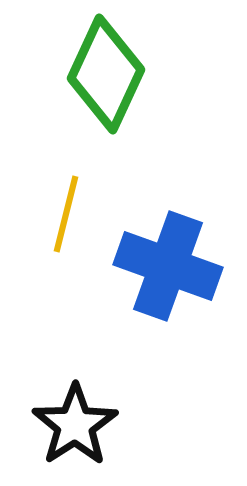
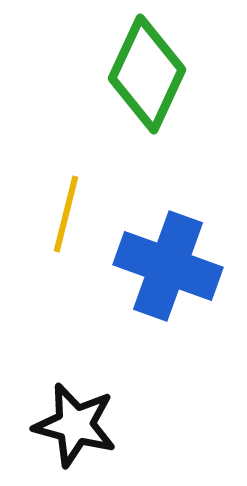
green diamond: moved 41 px right
black star: rotated 24 degrees counterclockwise
